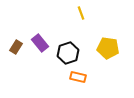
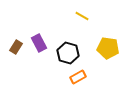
yellow line: moved 1 px right, 3 px down; rotated 40 degrees counterclockwise
purple rectangle: moved 1 px left; rotated 12 degrees clockwise
black hexagon: rotated 25 degrees counterclockwise
orange rectangle: rotated 42 degrees counterclockwise
